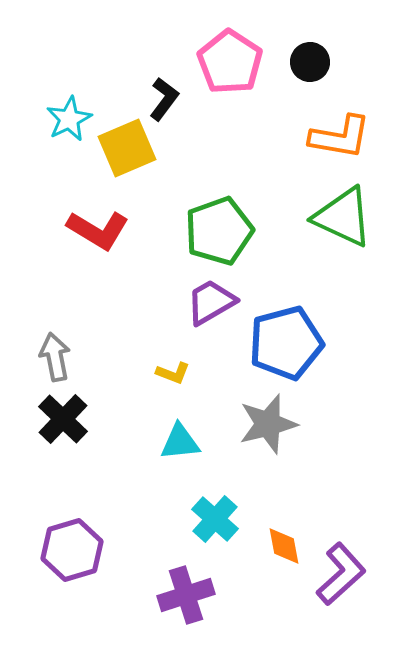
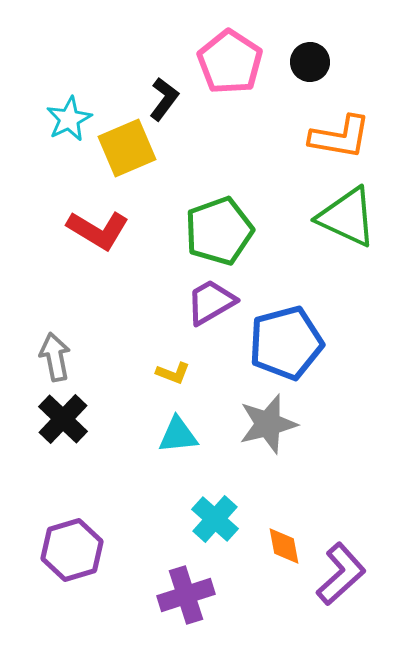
green triangle: moved 4 px right
cyan triangle: moved 2 px left, 7 px up
